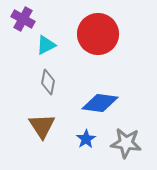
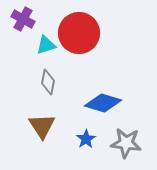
red circle: moved 19 px left, 1 px up
cyan triangle: rotated 10 degrees clockwise
blue diamond: moved 3 px right; rotated 9 degrees clockwise
